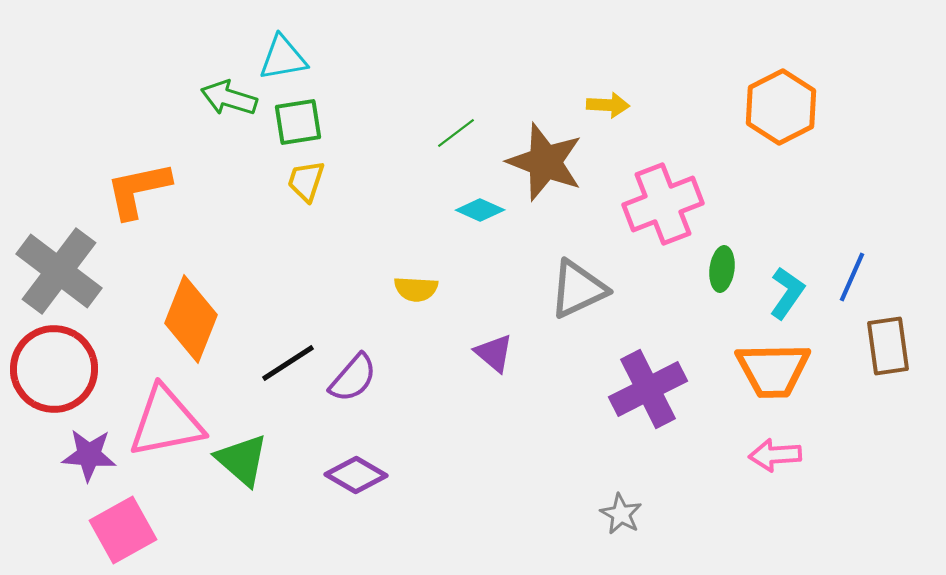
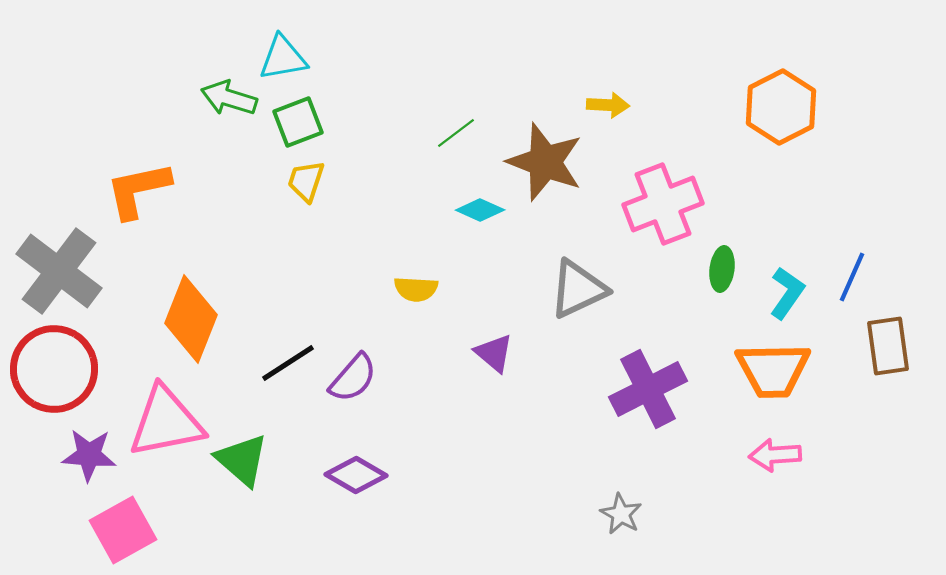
green square: rotated 12 degrees counterclockwise
